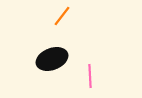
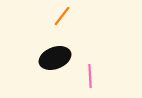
black ellipse: moved 3 px right, 1 px up
